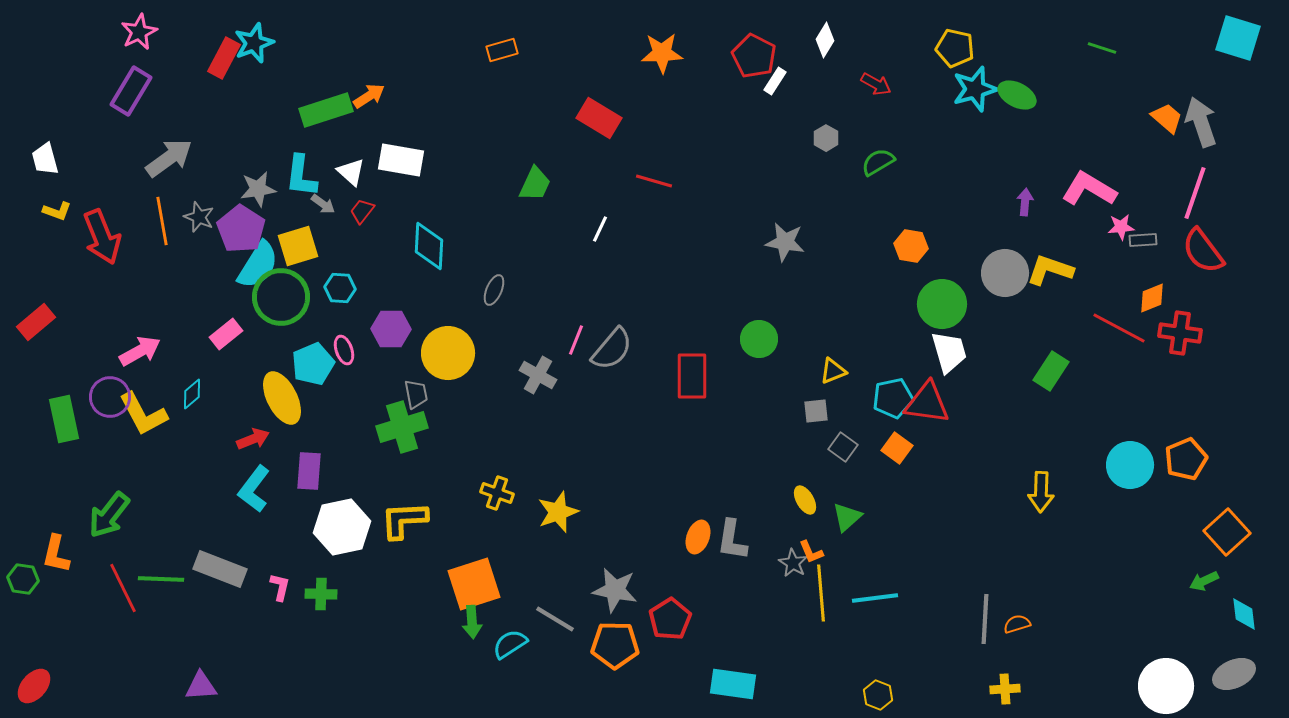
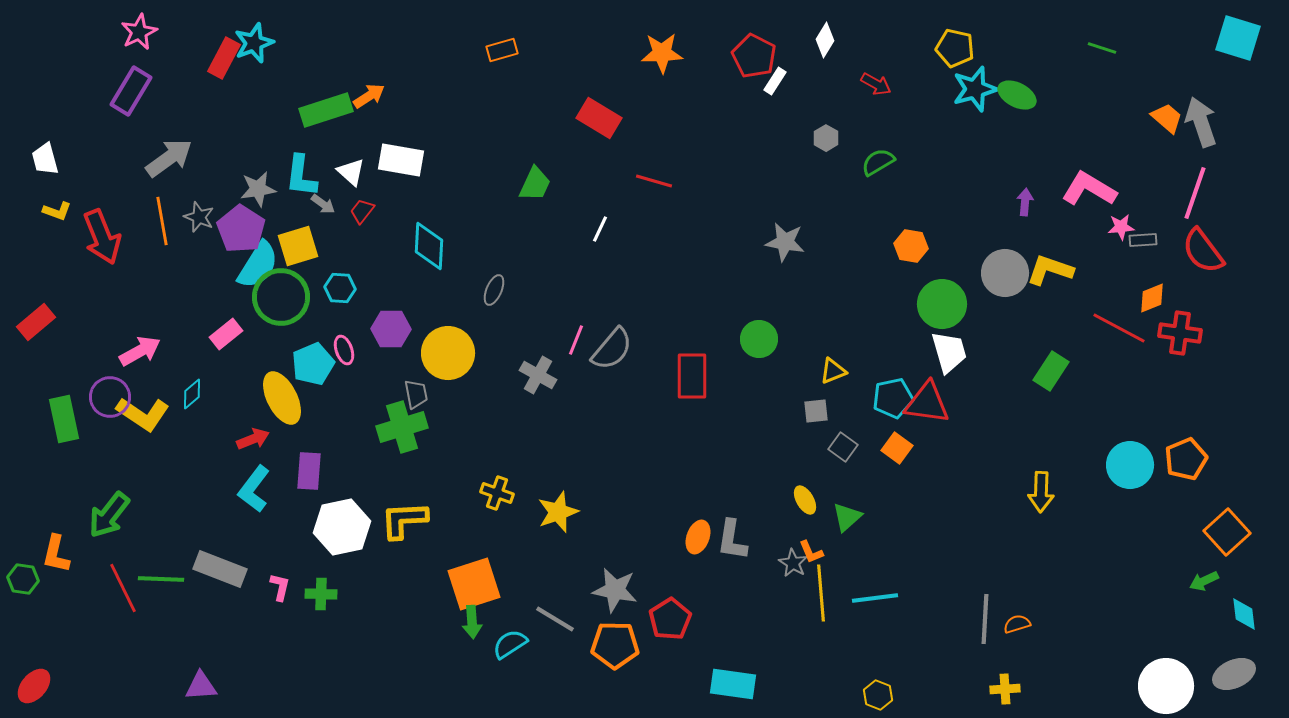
yellow L-shape at (143, 414): rotated 28 degrees counterclockwise
